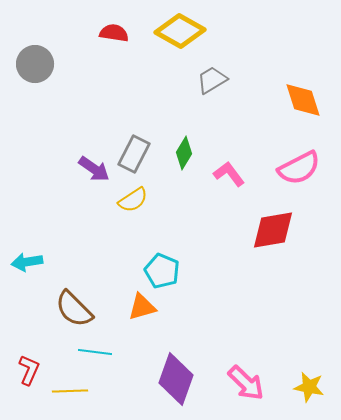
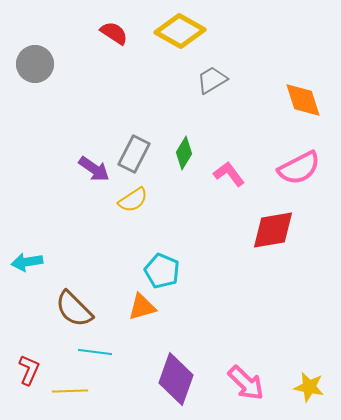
red semicircle: rotated 24 degrees clockwise
